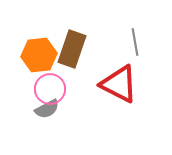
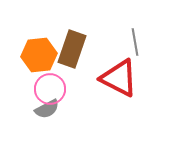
red triangle: moved 6 px up
